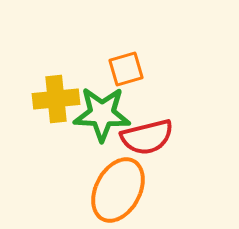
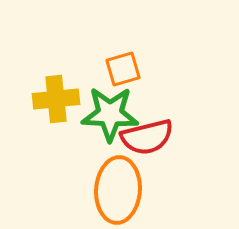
orange square: moved 3 px left
green star: moved 8 px right
orange ellipse: rotated 24 degrees counterclockwise
